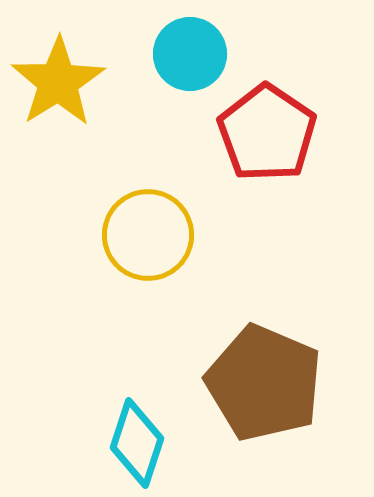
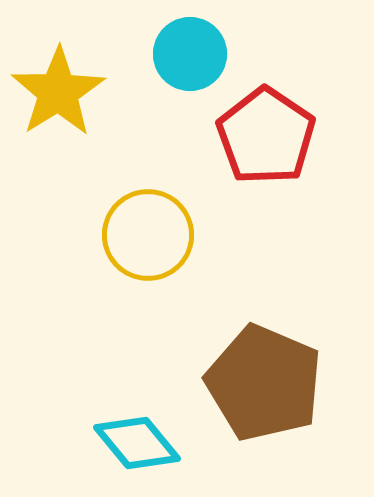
yellow star: moved 10 px down
red pentagon: moved 1 px left, 3 px down
cyan diamond: rotated 58 degrees counterclockwise
